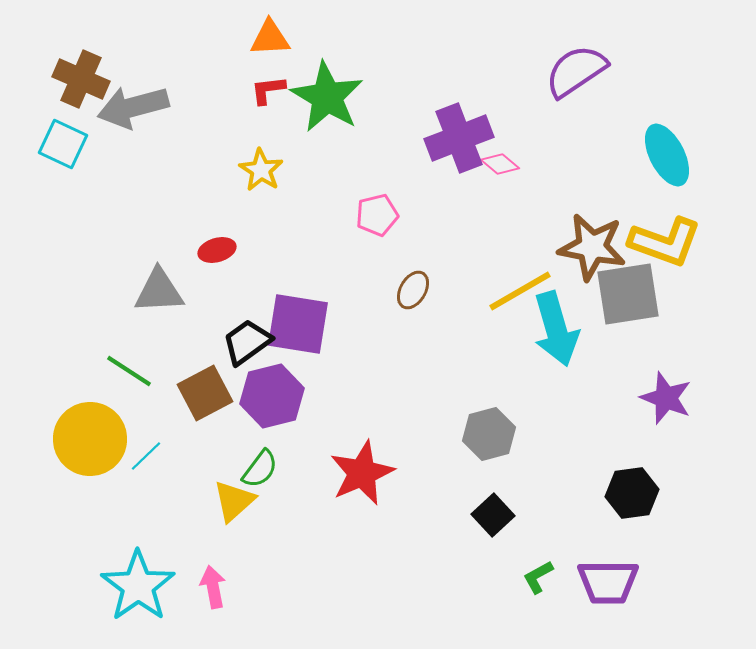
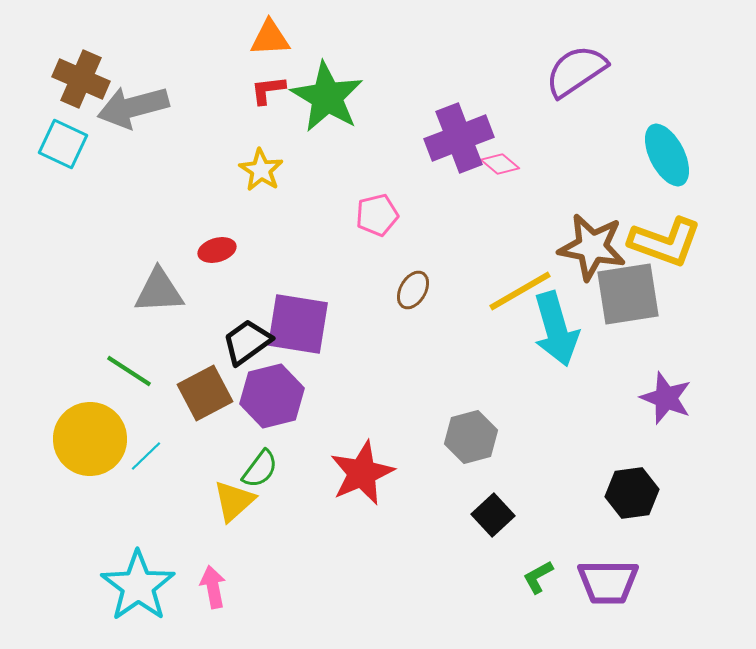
gray hexagon: moved 18 px left, 3 px down
